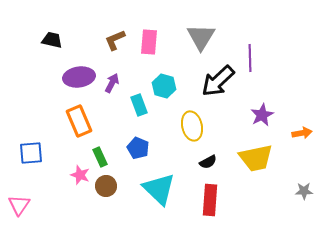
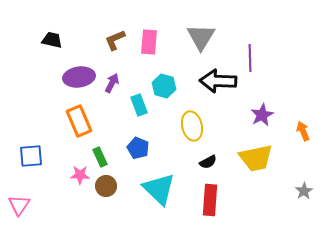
black arrow: rotated 45 degrees clockwise
orange arrow: moved 1 px right, 2 px up; rotated 102 degrees counterclockwise
blue square: moved 3 px down
pink star: rotated 18 degrees counterclockwise
gray star: rotated 30 degrees counterclockwise
